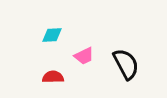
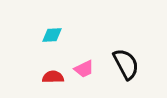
pink trapezoid: moved 13 px down
